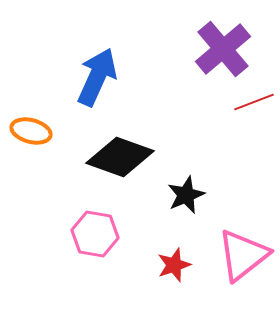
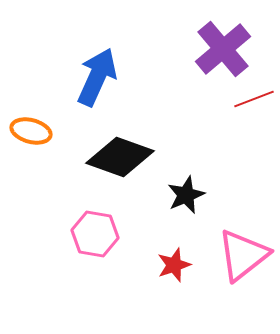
red line: moved 3 px up
